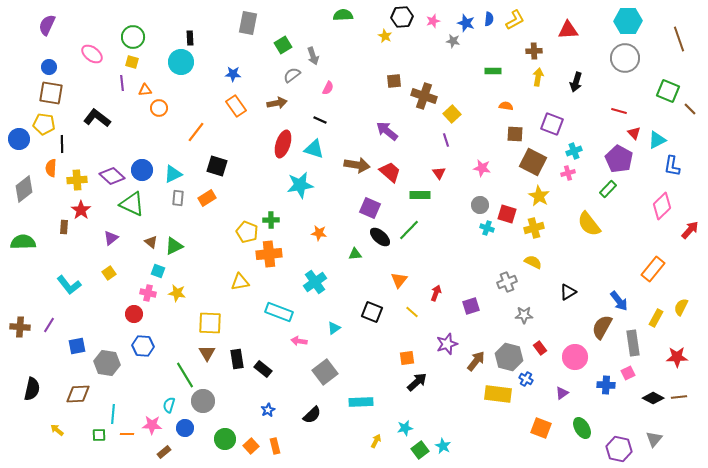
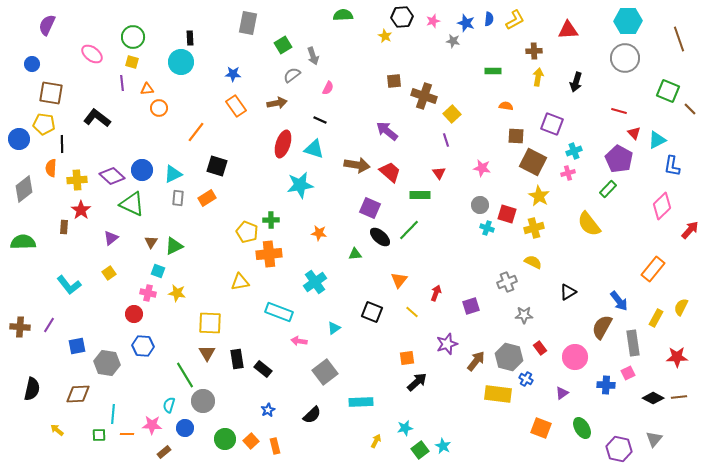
blue circle at (49, 67): moved 17 px left, 3 px up
orange triangle at (145, 90): moved 2 px right, 1 px up
brown square at (515, 134): moved 1 px right, 2 px down
brown triangle at (151, 242): rotated 24 degrees clockwise
orange square at (251, 446): moved 5 px up
